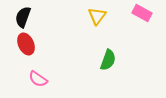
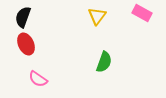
green semicircle: moved 4 px left, 2 px down
